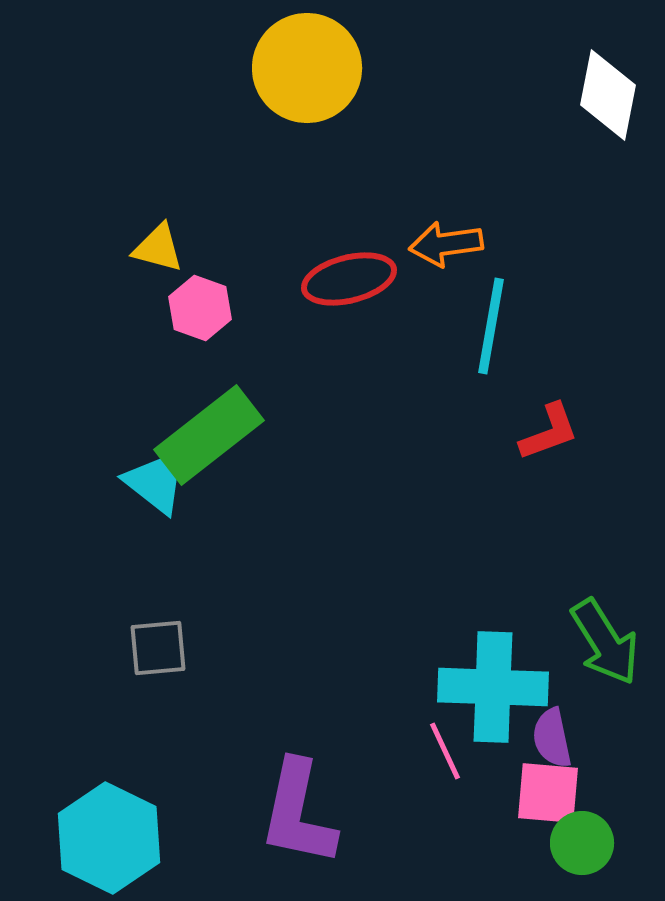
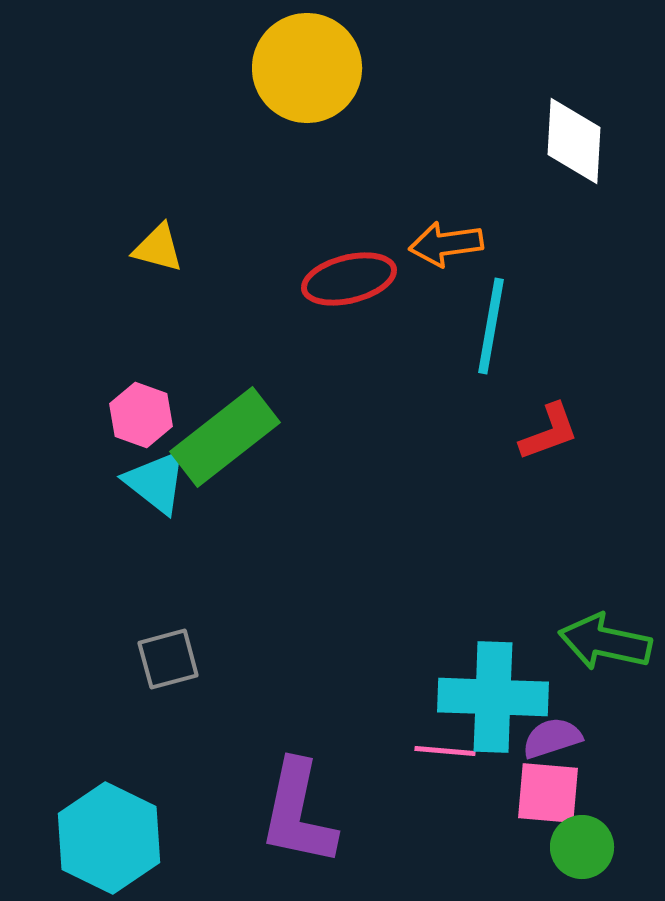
white diamond: moved 34 px left, 46 px down; rotated 8 degrees counterclockwise
pink hexagon: moved 59 px left, 107 px down
green rectangle: moved 16 px right, 2 px down
green arrow: rotated 134 degrees clockwise
gray square: moved 10 px right, 11 px down; rotated 10 degrees counterclockwise
cyan cross: moved 10 px down
purple semicircle: rotated 84 degrees clockwise
pink line: rotated 60 degrees counterclockwise
green circle: moved 4 px down
